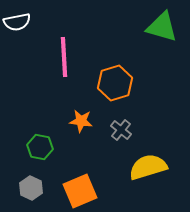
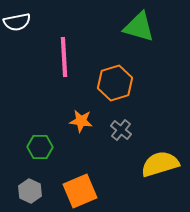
green triangle: moved 23 px left
green hexagon: rotated 10 degrees counterclockwise
yellow semicircle: moved 12 px right, 3 px up
gray hexagon: moved 1 px left, 3 px down
